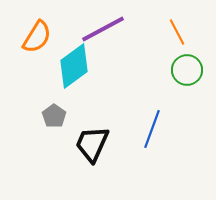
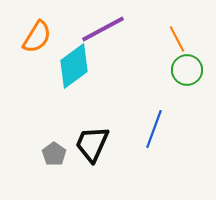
orange line: moved 7 px down
gray pentagon: moved 38 px down
blue line: moved 2 px right
